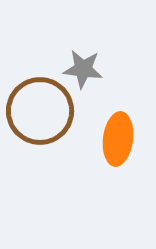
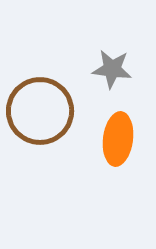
gray star: moved 29 px right
